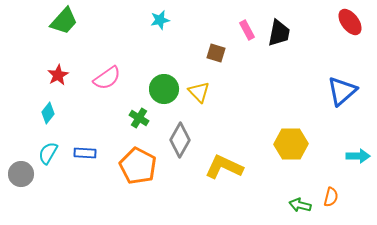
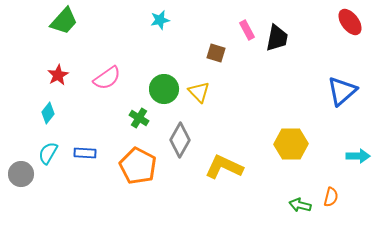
black trapezoid: moved 2 px left, 5 px down
